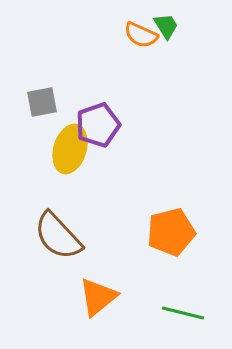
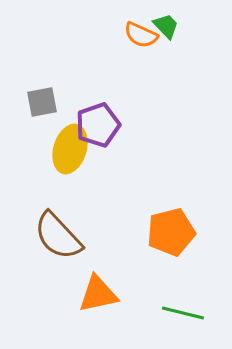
green trapezoid: rotated 12 degrees counterclockwise
orange triangle: moved 3 px up; rotated 27 degrees clockwise
